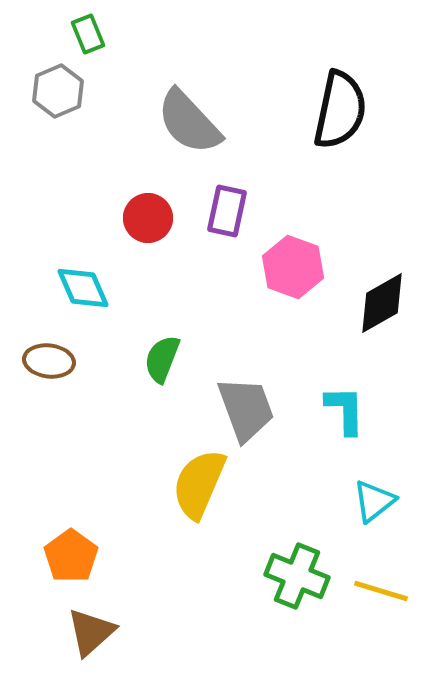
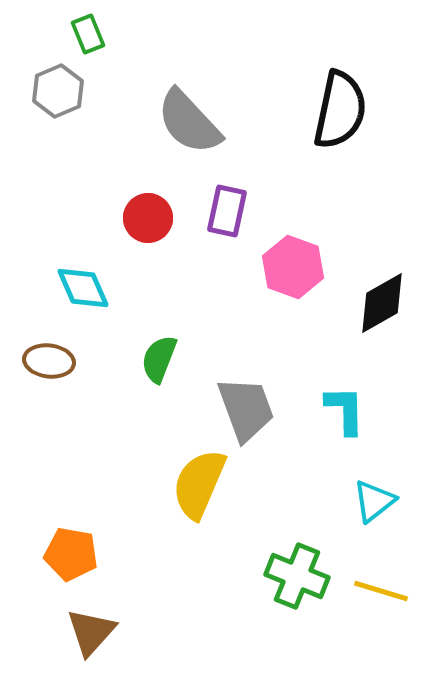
green semicircle: moved 3 px left
orange pentagon: moved 2 px up; rotated 26 degrees counterclockwise
brown triangle: rotated 6 degrees counterclockwise
